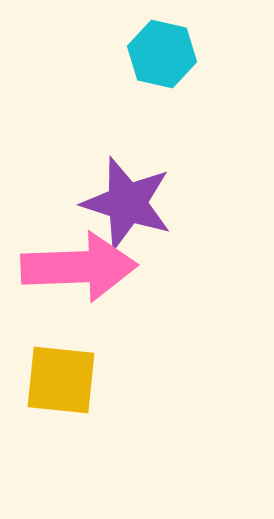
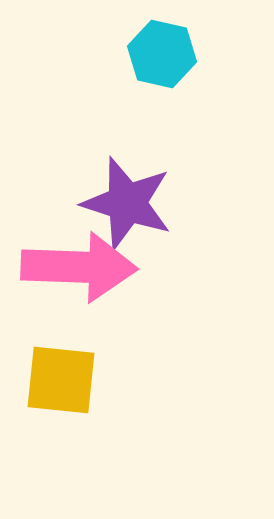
pink arrow: rotated 4 degrees clockwise
